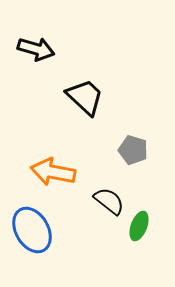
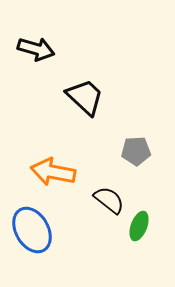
gray pentagon: moved 3 px right, 1 px down; rotated 20 degrees counterclockwise
black semicircle: moved 1 px up
